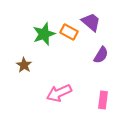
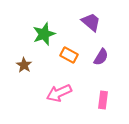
orange rectangle: moved 23 px down
purple semicircle: moved 2 px down
